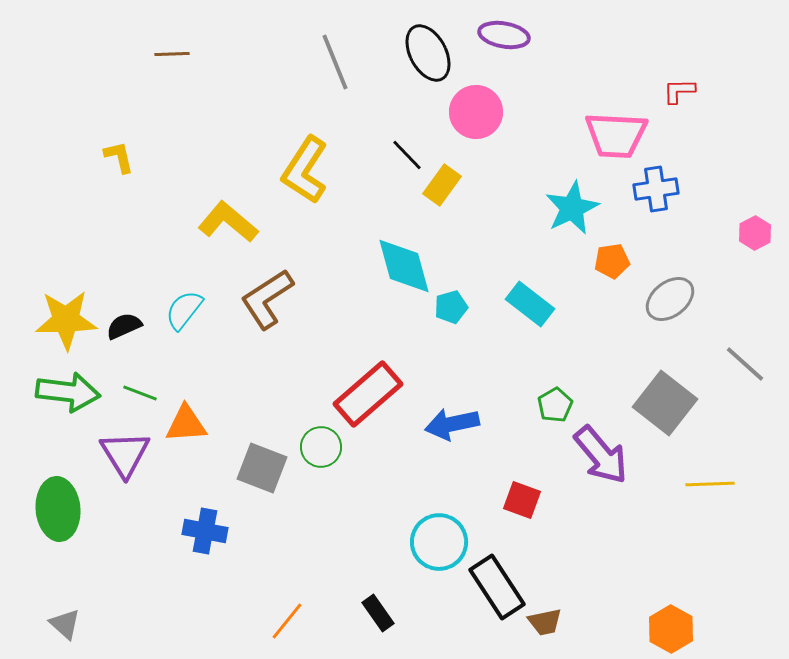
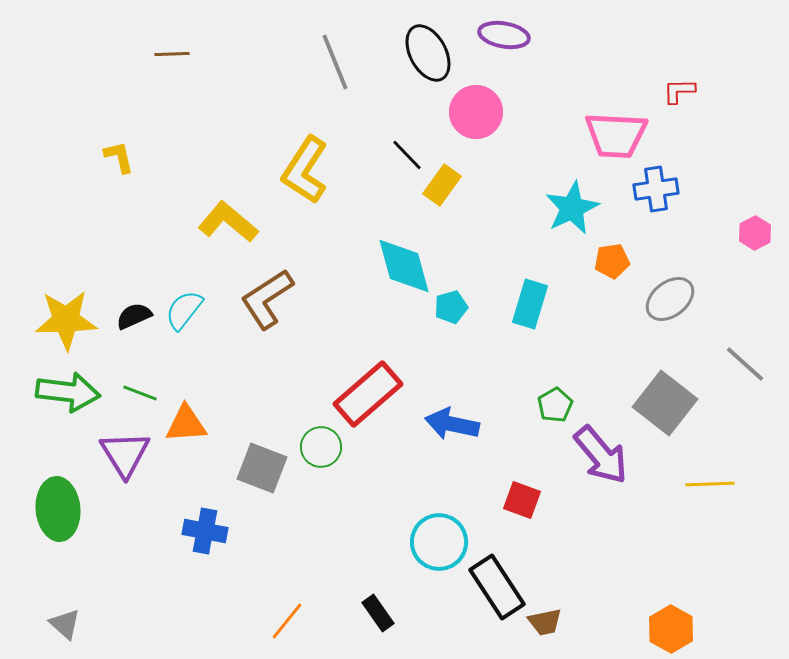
cyan rectangle at (530, 304): rotated 69 degrees clockwise
black semicircle at (124, 326): moved 10 px right, 10 px up
blue arrow at (452, 424): rotated 24 degrees clockwise
